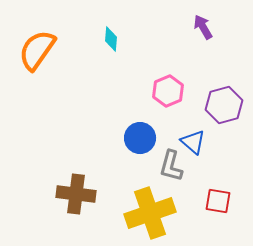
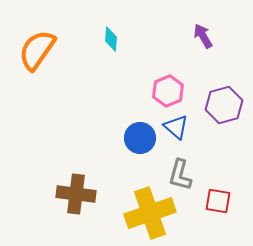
purple arrow: moved 9 px down
blue triangle: moved 17 px left, 15 px up
gray L-shape: moved 9 px right, 9 px down
